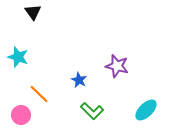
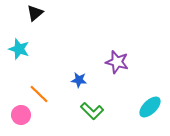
black triangle: moved 2 px right, 1 px down; rotated 24 degrees clockwise
cyan star: moved 1 px right, 8 px up
purple star: moved 4 px up
blue star: rotated 21 degrees counterclockwise
cyan ellipse: moved 4 px right, 3 px up
